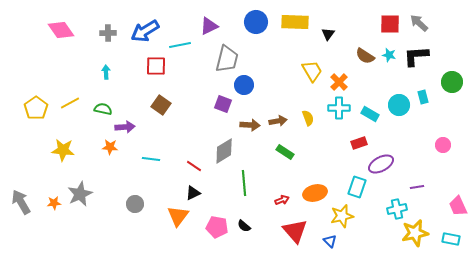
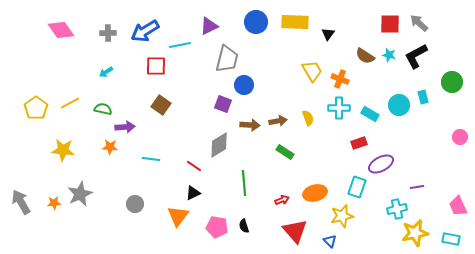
black L-shape at (416, 56): rotated 24 degrees counterclockwise
cyan arrow at (106, 72): rotated 120 degrees counterclockwise
orange cross at (339, 82): moved 1 px right, 3 px up; rotated 24 degrees counterclockwise
pink circle at (443, 145): moved 17 px right, 8 px up
gray diamond at (224, 151): moved 5 px left, 6 px up
black semicircle at (244, 226): rotated 32 degrees clockwise
